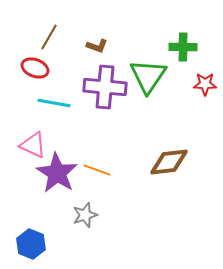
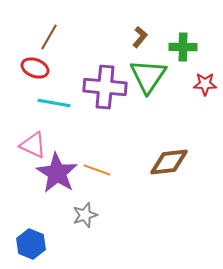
brown L-shape: moved 43 px right, 9 px up; rotated 70 degrees counterclockwise
